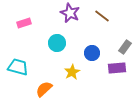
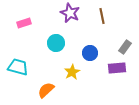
brown line: rotated 42 degrees clockwise
cyan circle: moved 1 px left
blue circle: moved 2 px left
orange semicircle: moved 2 px right, 1 px down
